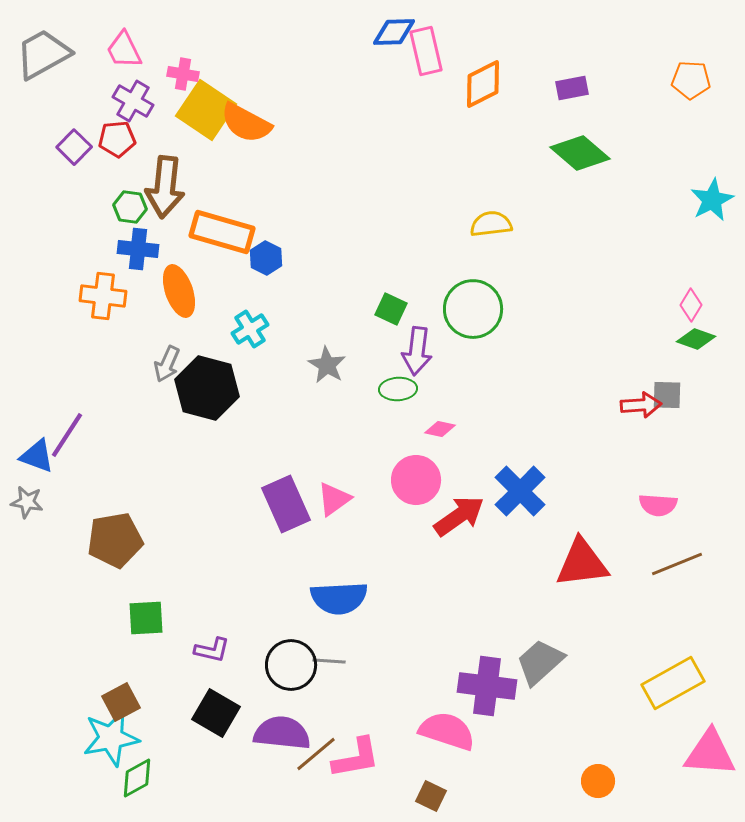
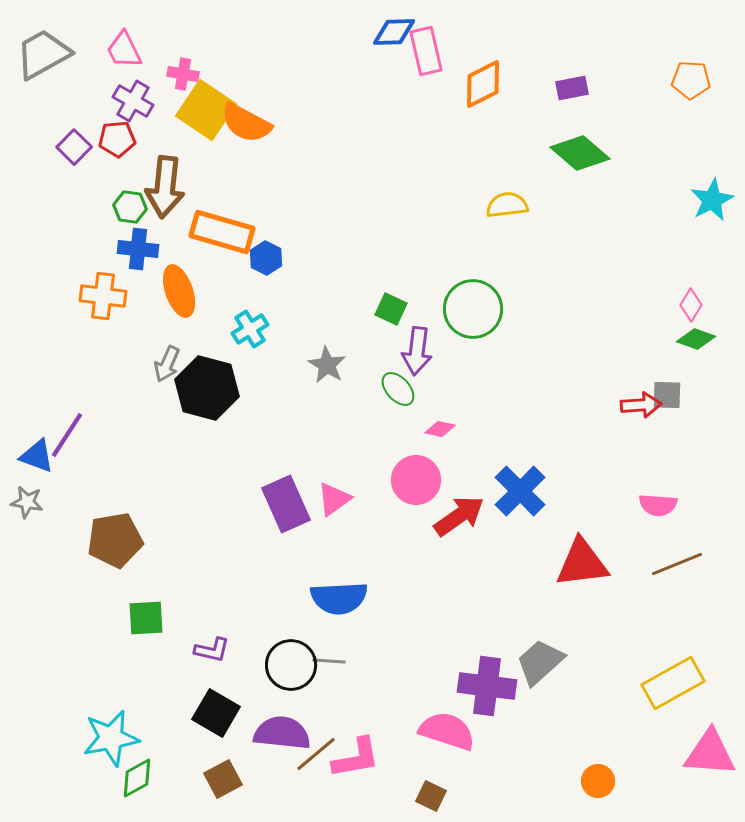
yellow semicircle at (491, 224): moved 16 px right, 19 px up
green ellipse at (398, 389): rotated 51 degrees clockwise
brown square at (121, 702): moved 102 px right, 77 px down
